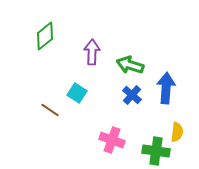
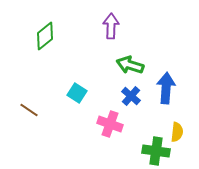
purple arrow: moved 19 px right, 26 px up
blue cross: moved 1 px left, 1 px down
brown line: moved 21 px left
pink cross: moved 2 px left, 16 px up
